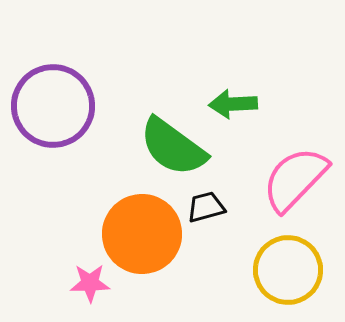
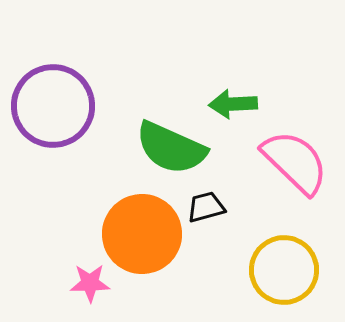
green semicircle: moved 2 px left, 1 px down; rotated 12 degrees counterclockwise
pink semicircle: moved 17 px up; rotated 90 degrees clockwise
yellow circle: moved 4 px left
